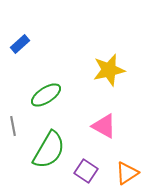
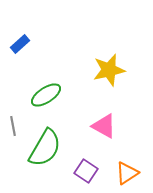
green semicircle: moved 4 px left, 2 px up
